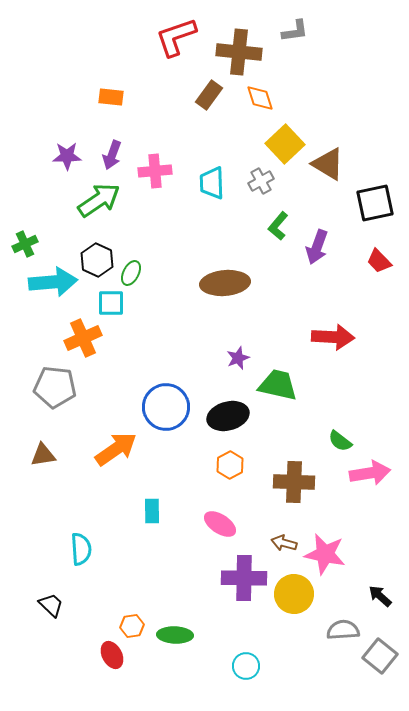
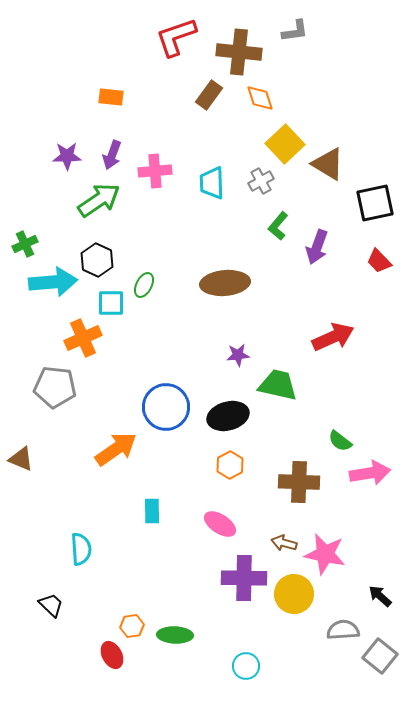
green ellipse at (131, 273): moved 13 px right, 12 px down
red arrow at (333, 337): rotated 27 degrees counterclockwise
purple star at (238, 358): moved 3 px up; rotated 15 degrees clockwise
brown triangle at (43, 455): moved 22 px left, 4 px down; rotated 32 degrees clockwise
brown cross at (294, 482): moved 5 px right
